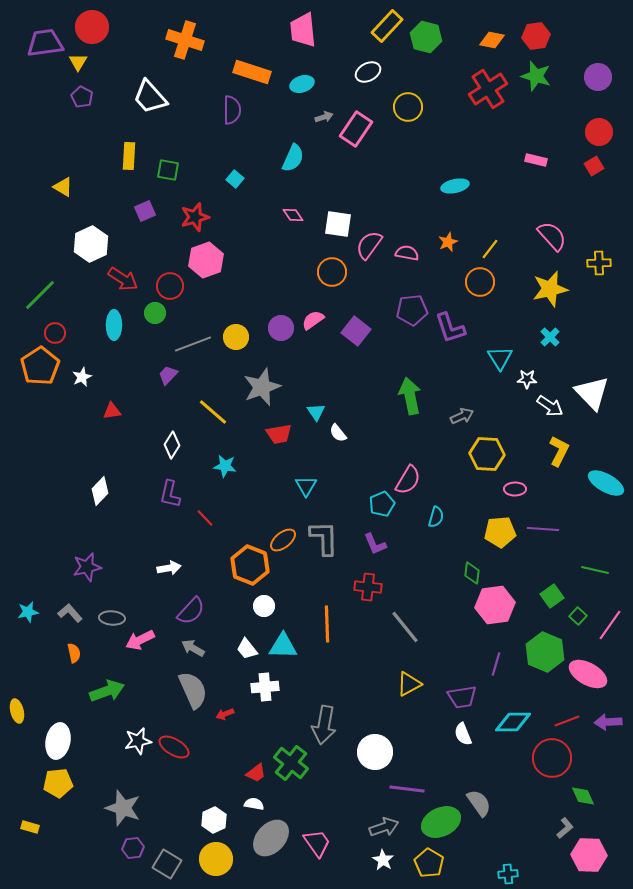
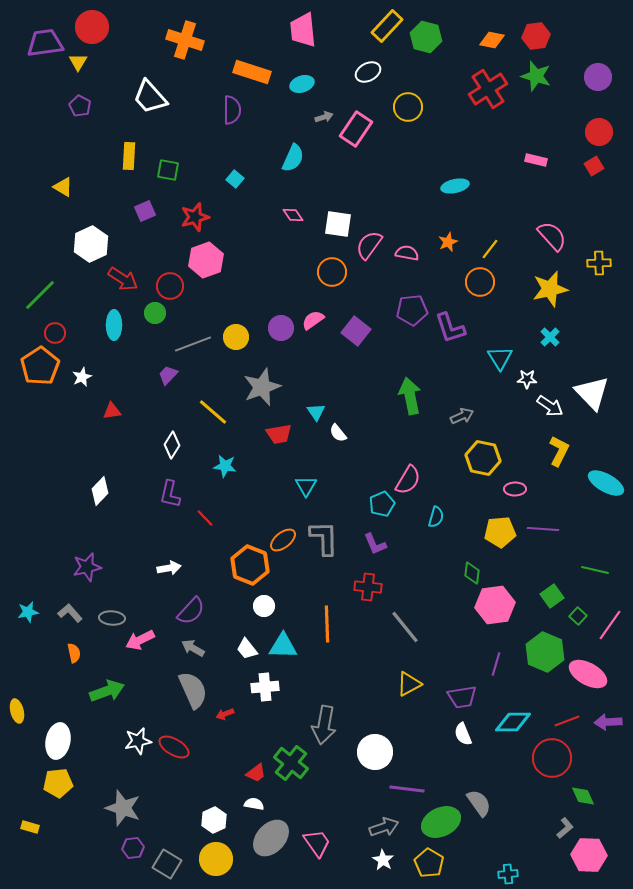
purple pentagon at (82, 97): moved 2 px left, 9 px down
yellow hexagon at (487, 454): moved 4 px left, 4 px down; rotated 8 degrees clockwise
